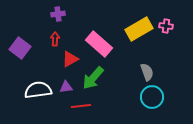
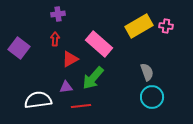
yellow rectangle: moved 3 px up
purple square: moved 1 px left
white semicircle: moved 10 px down
